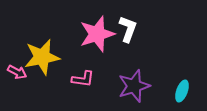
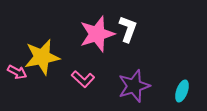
pink L-shape: rotated 35 degrees clockwise
